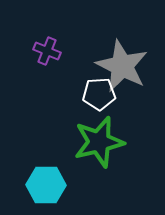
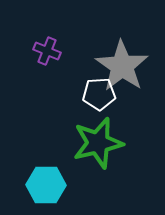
gray star: rotated 8 degrees clockwise
green star: moved 1 px left, 1 px down
